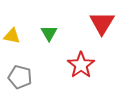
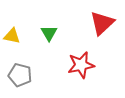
red triangle: rotated 16 degrees clockwise
red star: rotated 24 degrees clockwise
gray pentagon: moved 2 px up
